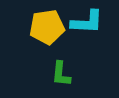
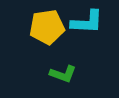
green L-shape: moved 2 px right; rotated 76 degrees counterclockwise
